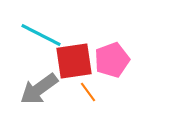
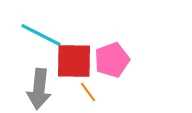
red square: rotated 9 degrees clockwise
gray arrow: rotated 48 degrees counterclockwise
